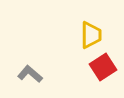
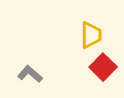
red square: rotated 12 degrees counterclockwise
